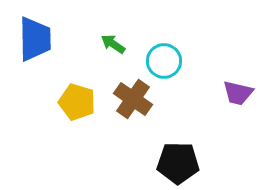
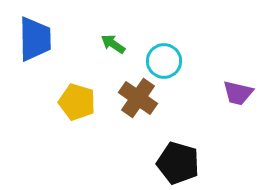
brown cross: moved 5 px right, 1 px up
black pentagon: rotated 15 degrees clockwise
